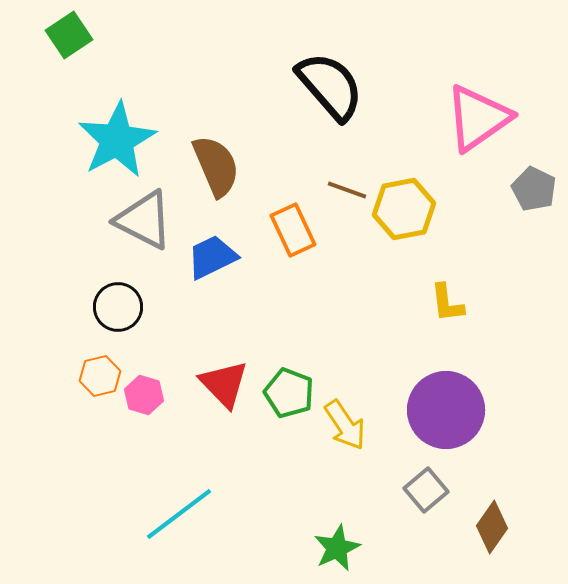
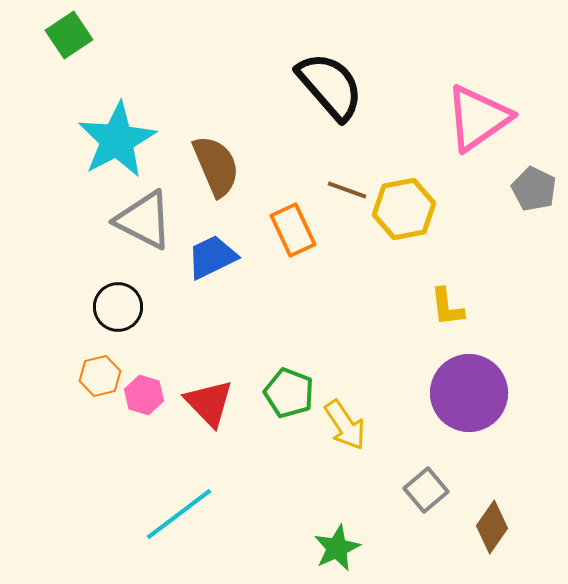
yellow L-shape: moved 4 px down
red triangle: moved 15 px left, 19 px down
purple circle: moved 23 px right, 17 px up
